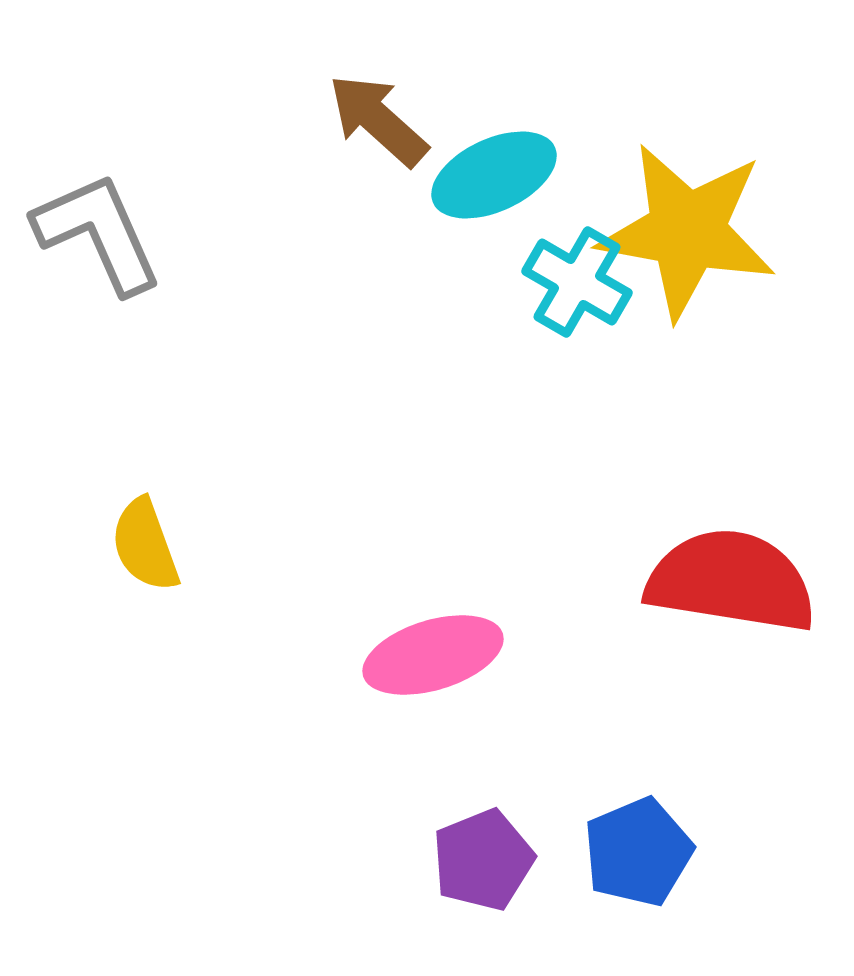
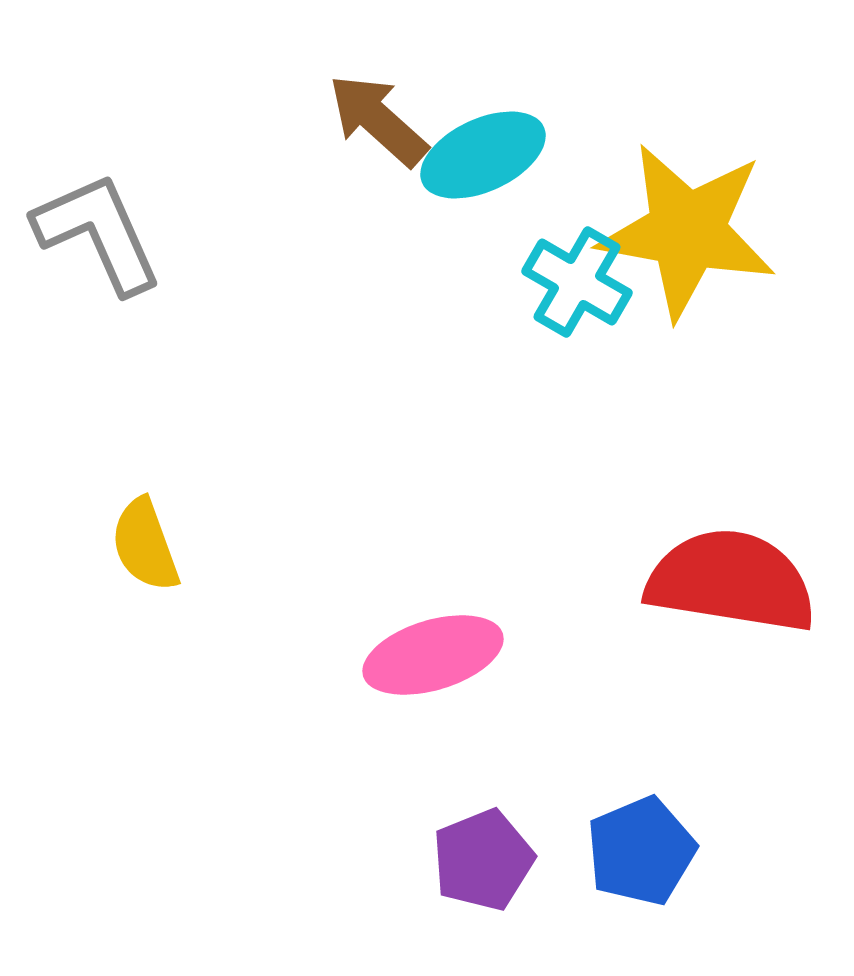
cyan ellipse: moved 11 px left, 20 px up
blue pentagon: moved 3 px right, 1 px up
